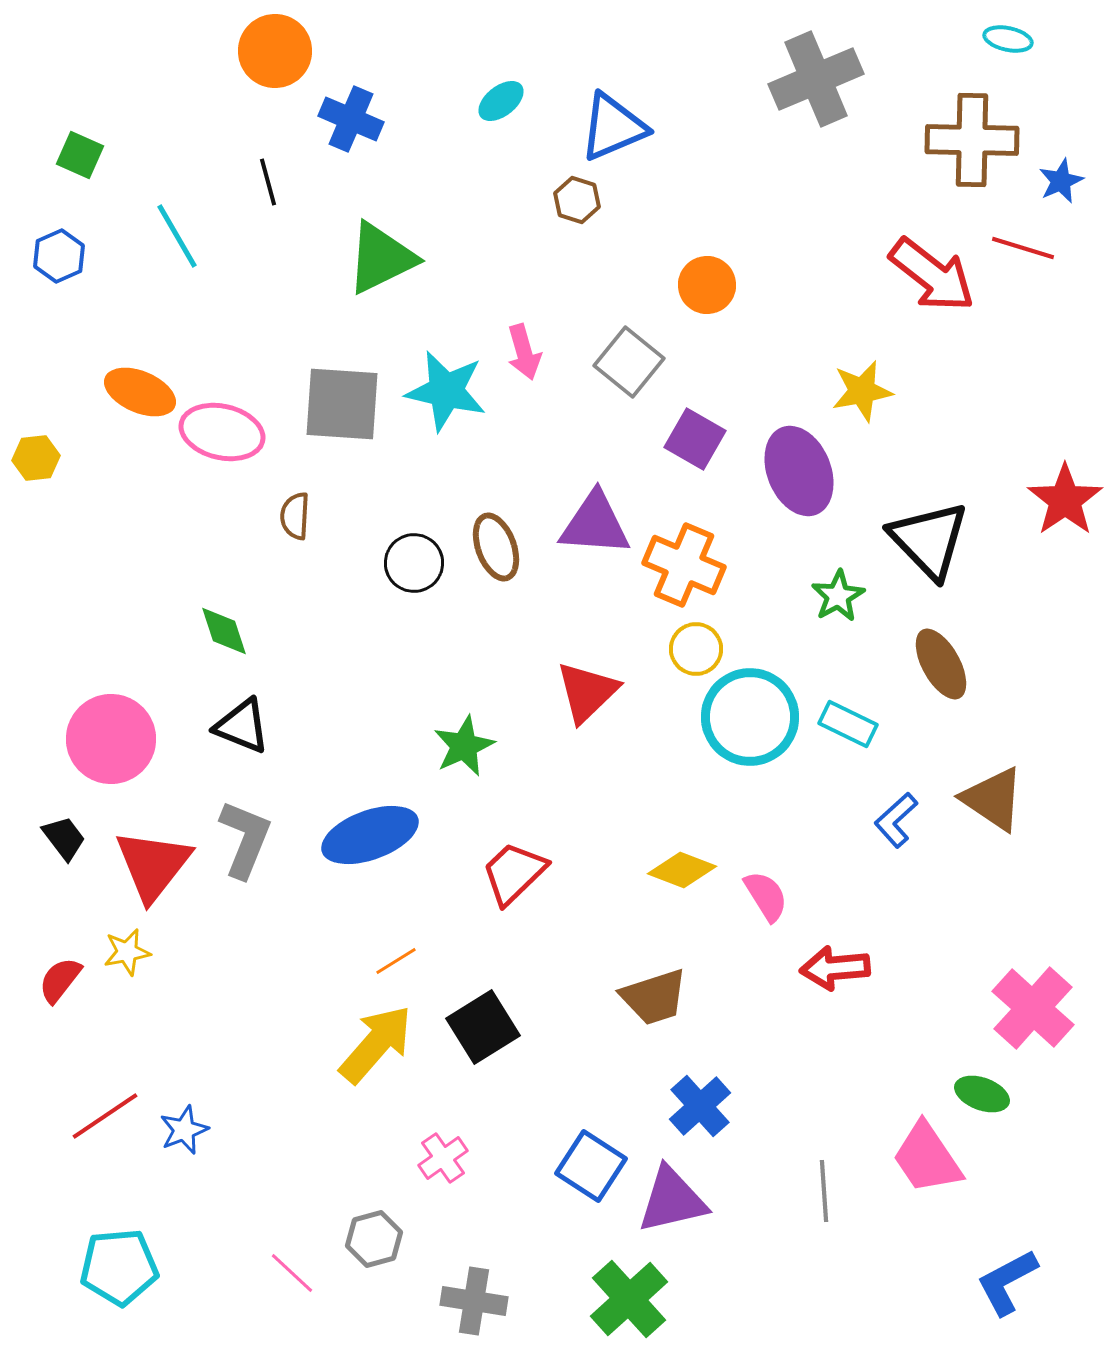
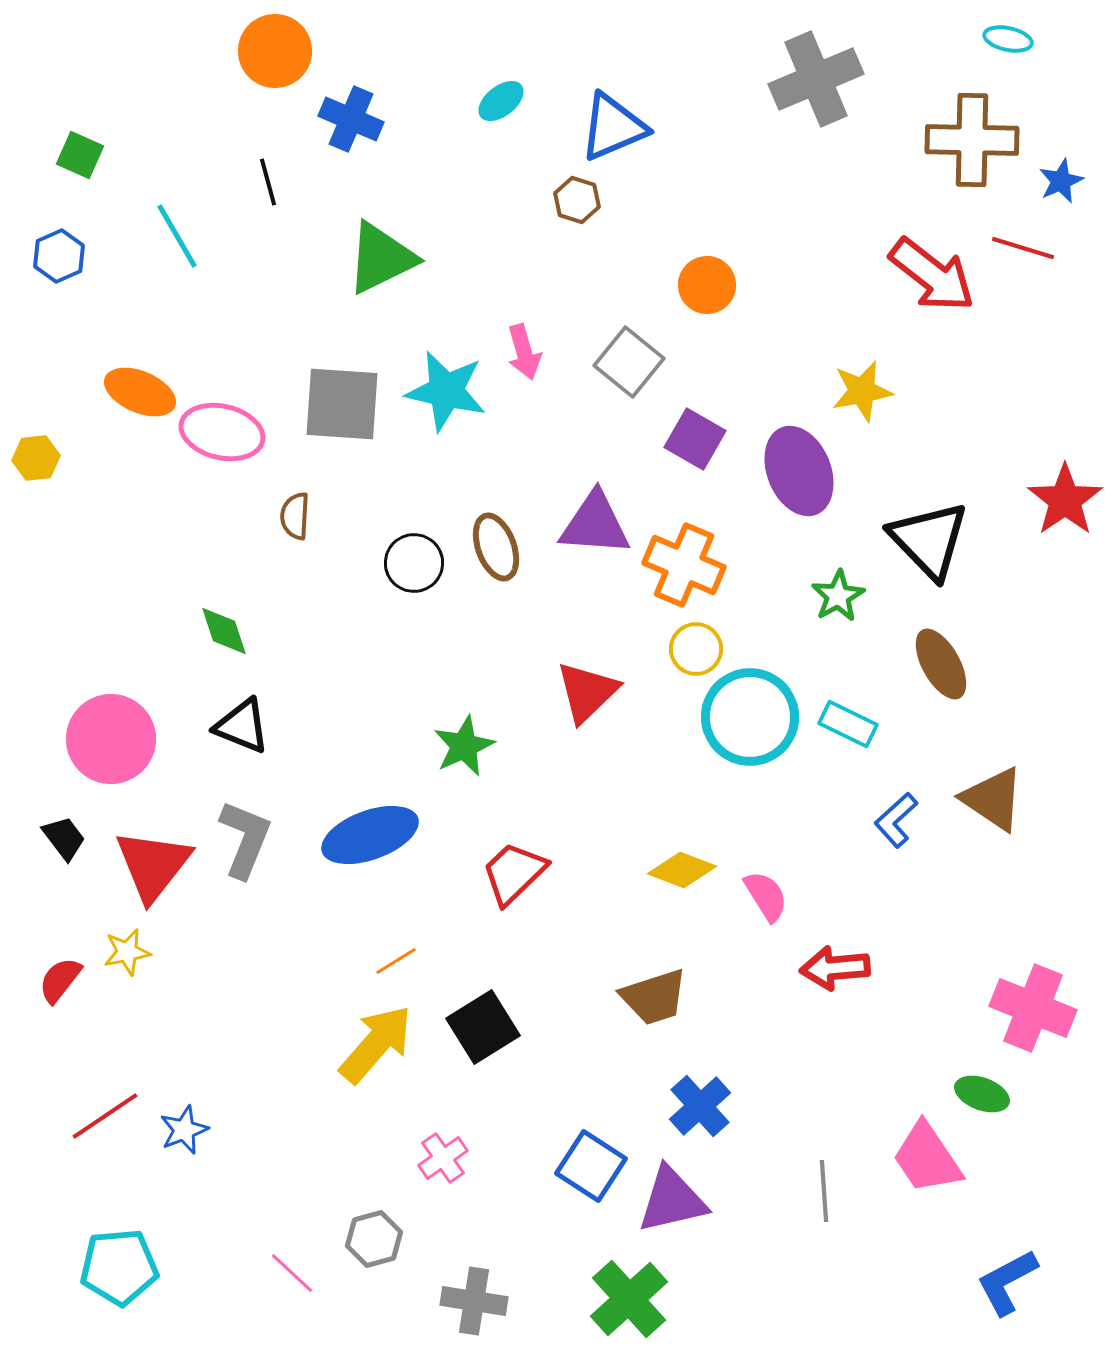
pink cross at (1033, 1008): rotated 20 degrees counterclockwise
